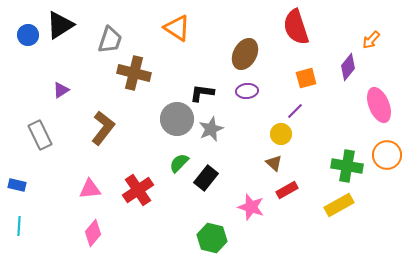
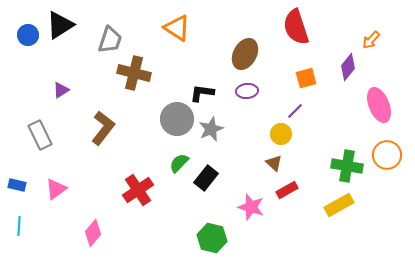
pink triangle: moved 34 px left; rotated 30 degrees counterclockwise
